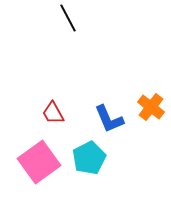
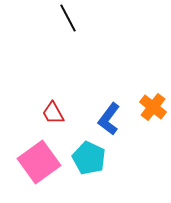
orange cross: moved 2 px right
blue L-shape: rotated 60 degrees clockwise
cyan pentagon: rotated 20 degrees counterclockwise
